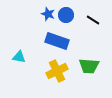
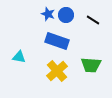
green trapezoid: moved 2 px right, 1 px up
yellow cross: rotated 15 degrees counterclockwise
